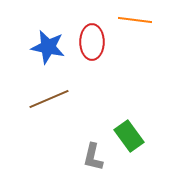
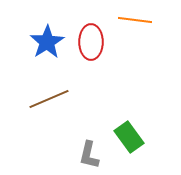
red ellipse: moved 1 px left
blue star: moved 1 px left, 5 px up; rotated 28 degrees clockwise
green rectangle: moved 1 px down
gray L-shape: moved 4 px left, 2 px up
